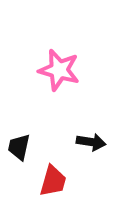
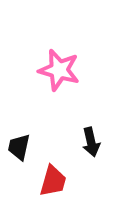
black arrow: rotated 68 degrees clockwise
